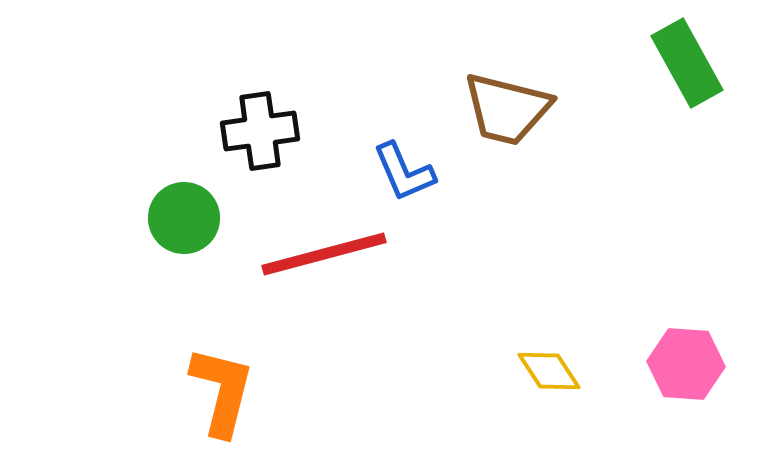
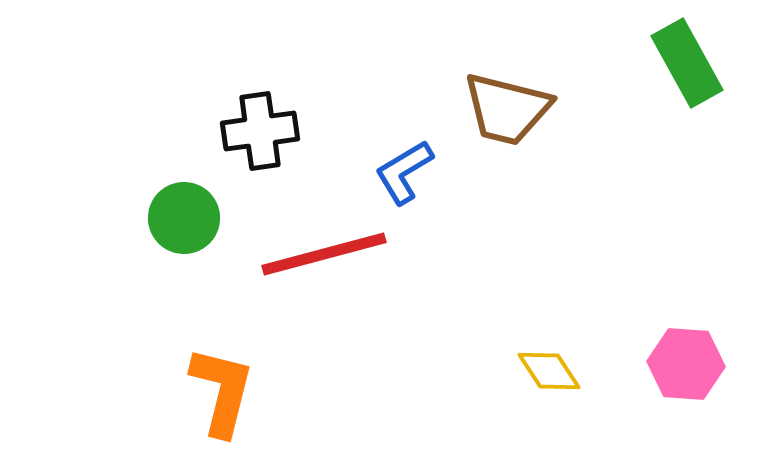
blue L-shape: rotated 82 degrees clockwise
